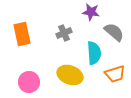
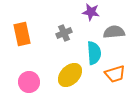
gray semicircle: rotated 45 degrees counterclockwise
yellow ellipse: rotated 65 degrees counterclockwise
